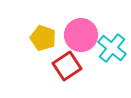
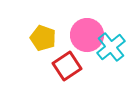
pink circle: moved 6 px right
cyan cross: moved 1 px left, 1 px up; rotated 12 degrees clockwise
